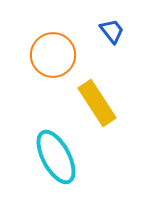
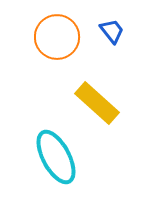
orange circle: moved 4 px right, 18 px up
yellow rectangle: rotated 15 degrees counterclockwise
